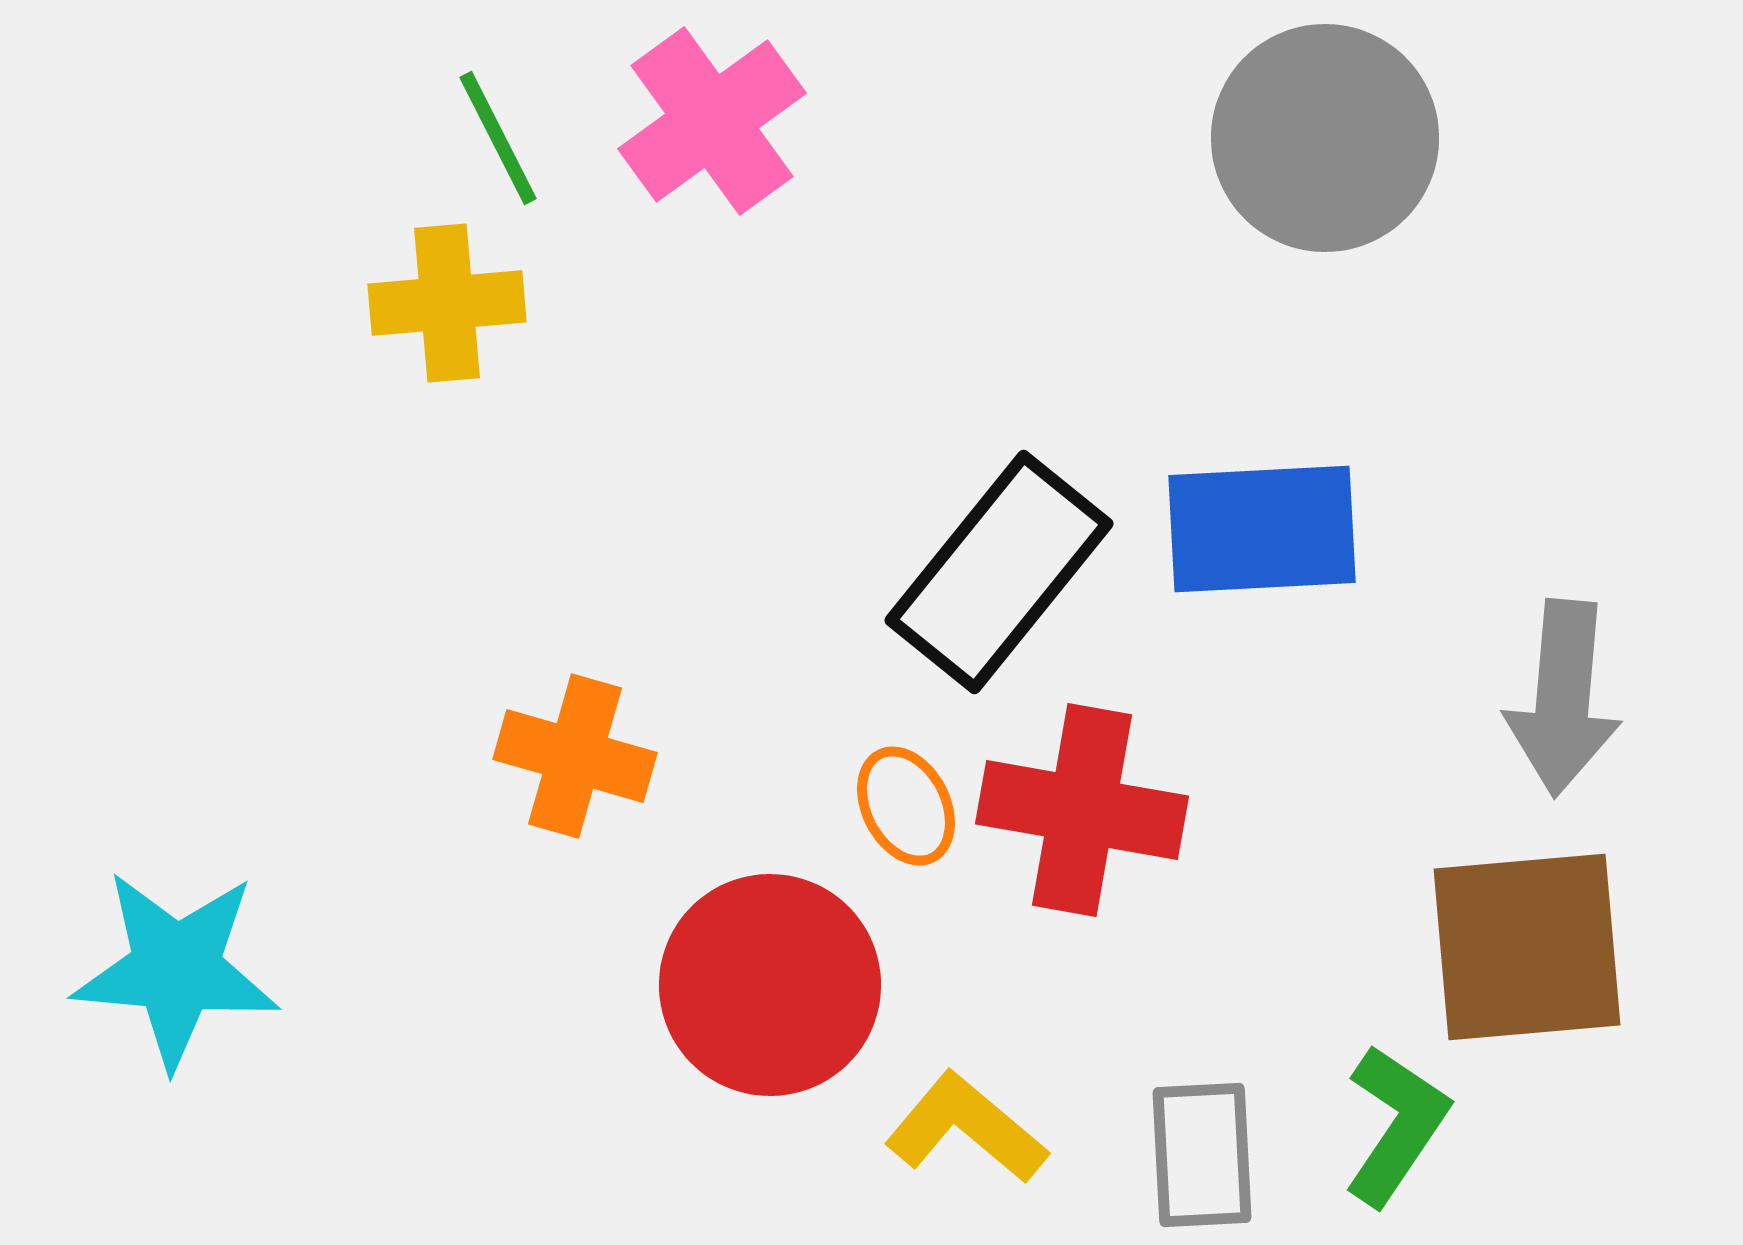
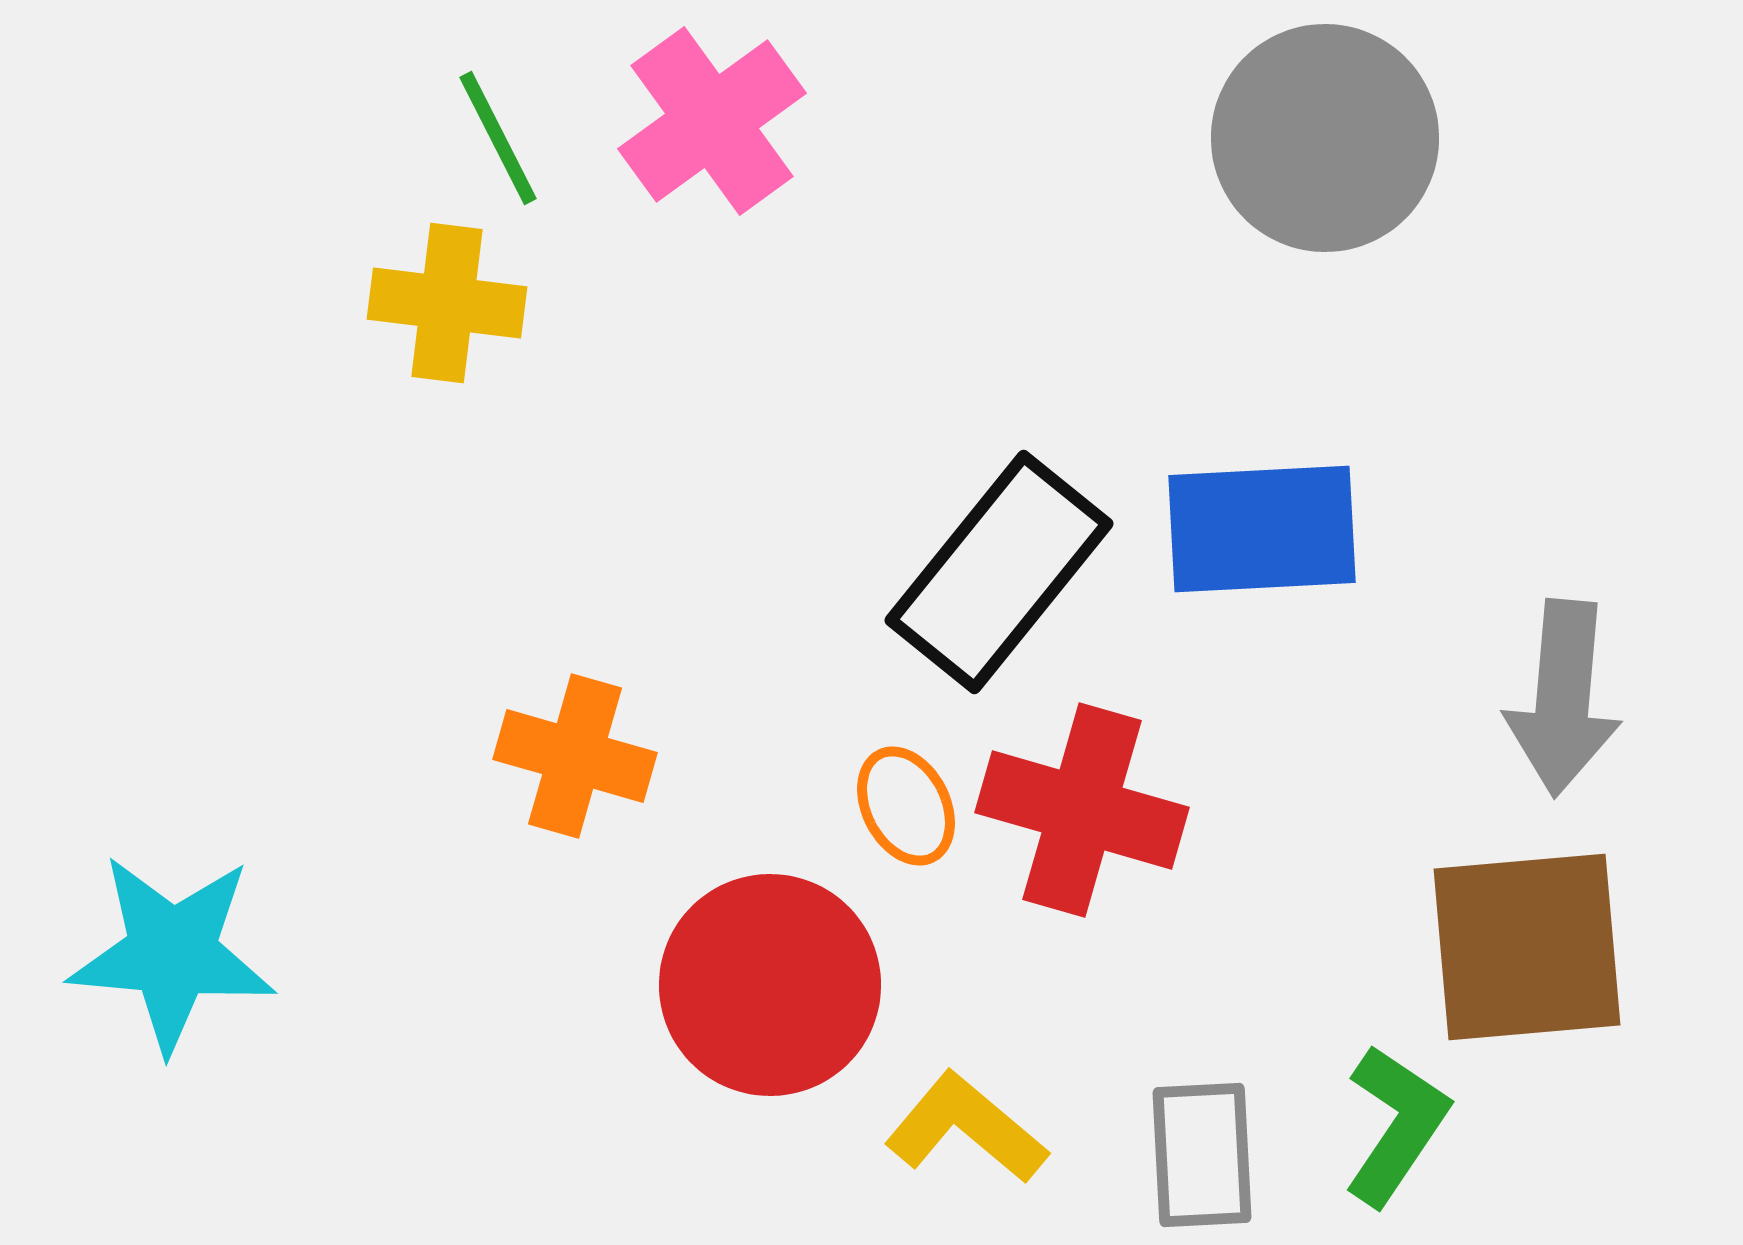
yellow cross: rotated 12 degrees clockwise
red cross: rotated 6 degrees clockwise
cyan star: moved 4 px left, 16 px up
